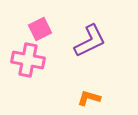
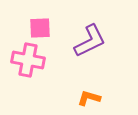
pink square: moved 1 px up; rotated 25 degrees clockwise
